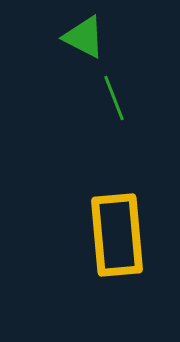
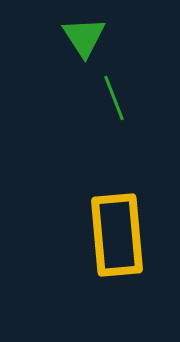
green triangle: rotated 30 degrees clockwise
